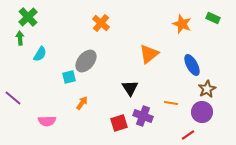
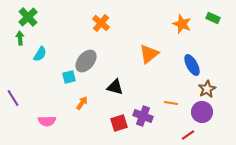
black triangle: moved 15 px left, 1 px up; rotated 42 degrees counterclockwise
purple line: rotated 18 degrees clockwise
